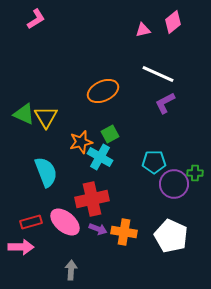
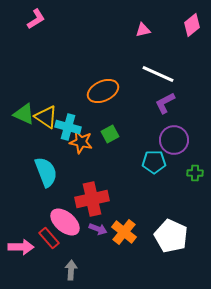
pink diamond: moved 19 px right, 3 px down
yellow triangle: rotated 25 degrees counterclockwise
orange star: rotated 25 degrees clockwise
cyan cross: moved 32 px left, 30 px up; rotated 15 degrees counterclockwise
purple circle: moved 44 px up
red rectangle: moved 18 px right, 16 px down; rotated 65 degrees clockwise
orange cross: rotated 30 degrees clockwise
